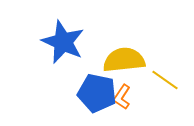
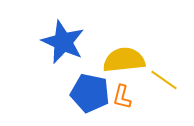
yellow line: moved 1 px left
blue pentagon: moved 7 px left
orange L-shape: rotated 20 degrees counterclockwise
